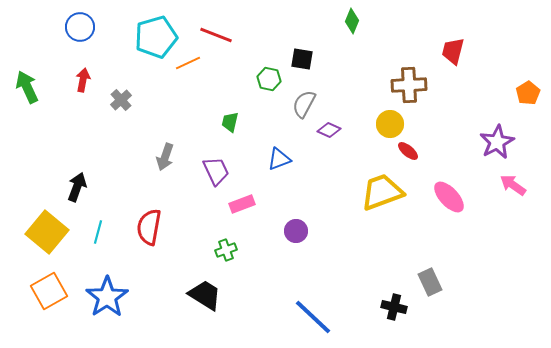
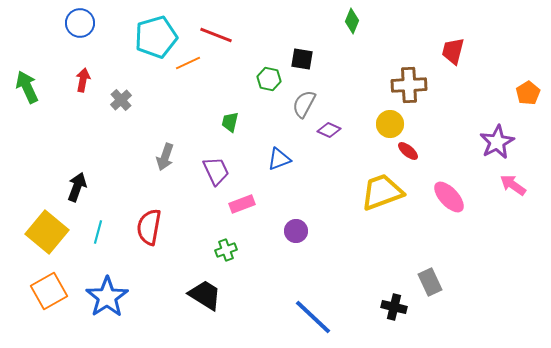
blue circle: moved 4 px up
